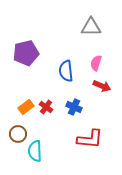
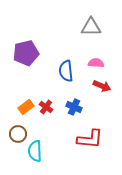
pink semicircle: rotated 77 degrees clockwise
